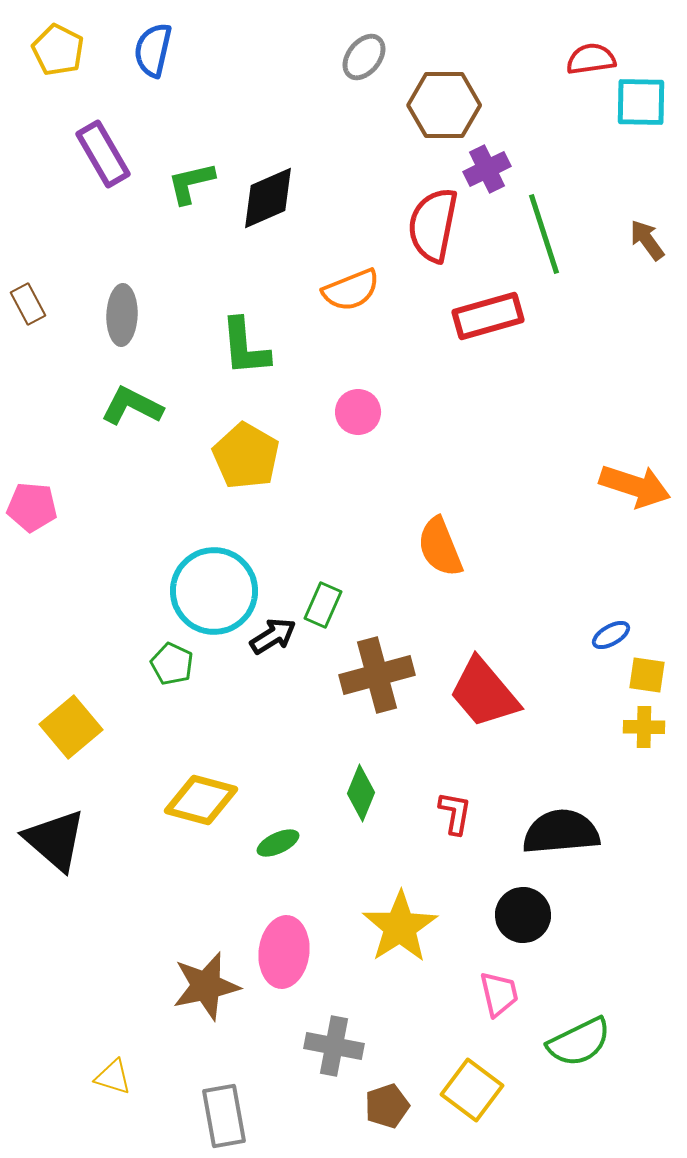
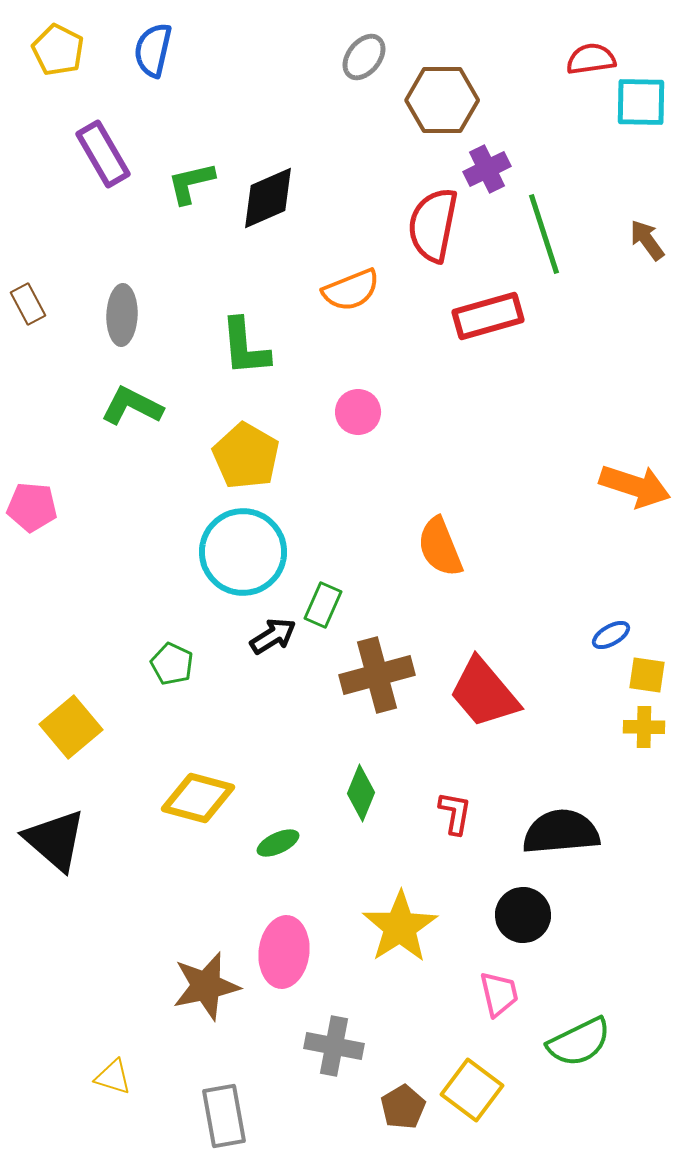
brown hexagon at (444, 105): moved 2 px left, 5 px up
cyan circle at (214, 591): moved 29 px right, 39 px up
yellow diamond at (201, 800): moved 3 px left, 2 px up
brown pentagon at (387, 1106): moved 16 px right, 1 px down; rotated 12 degrees counterclockwise
